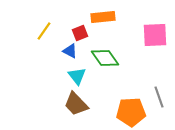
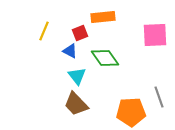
yellow line: rotated 12 degrees counterclockwise
